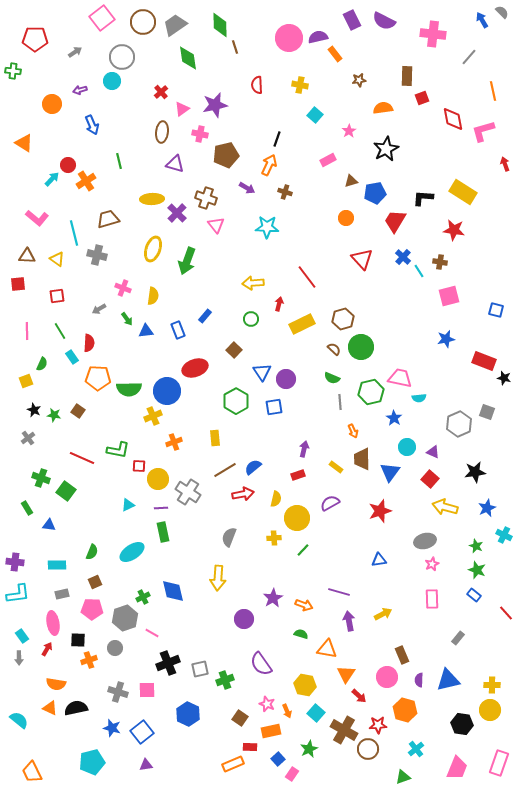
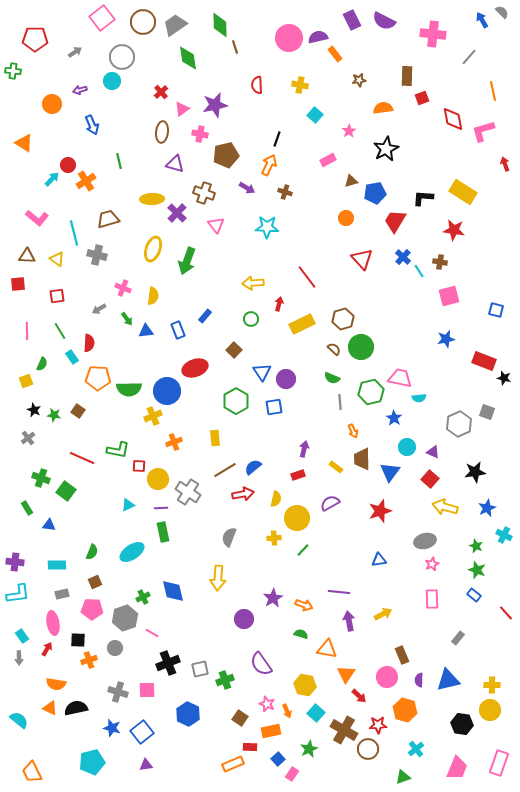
brown cross at (206, 198): moved 2 px left, 5 px up
purple line at (339, 592): rotated 10 degrees counterclockwise
